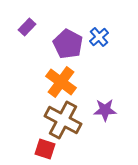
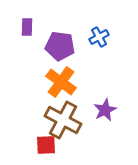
purple rectangle: rotated 42 degrees counterclockwise
blue cross: rotated 12 degrees clockwise
purple pentagon: moved 8 px left, 2 px down; rotated 20 degrees counterclockwise
purple star: rotated 25 degrees counterclockwise
red square: moved 1 px right, 4 px up; rotated 20 degrees counterclockwise
